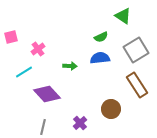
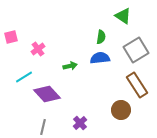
green semicircle: rotated 56 degrees counterclockwise
green arrow: rotated 16 degrees counterclockwise
cyan line: moved 5 px down
brown circle: moved 10 px right, 1 px down
